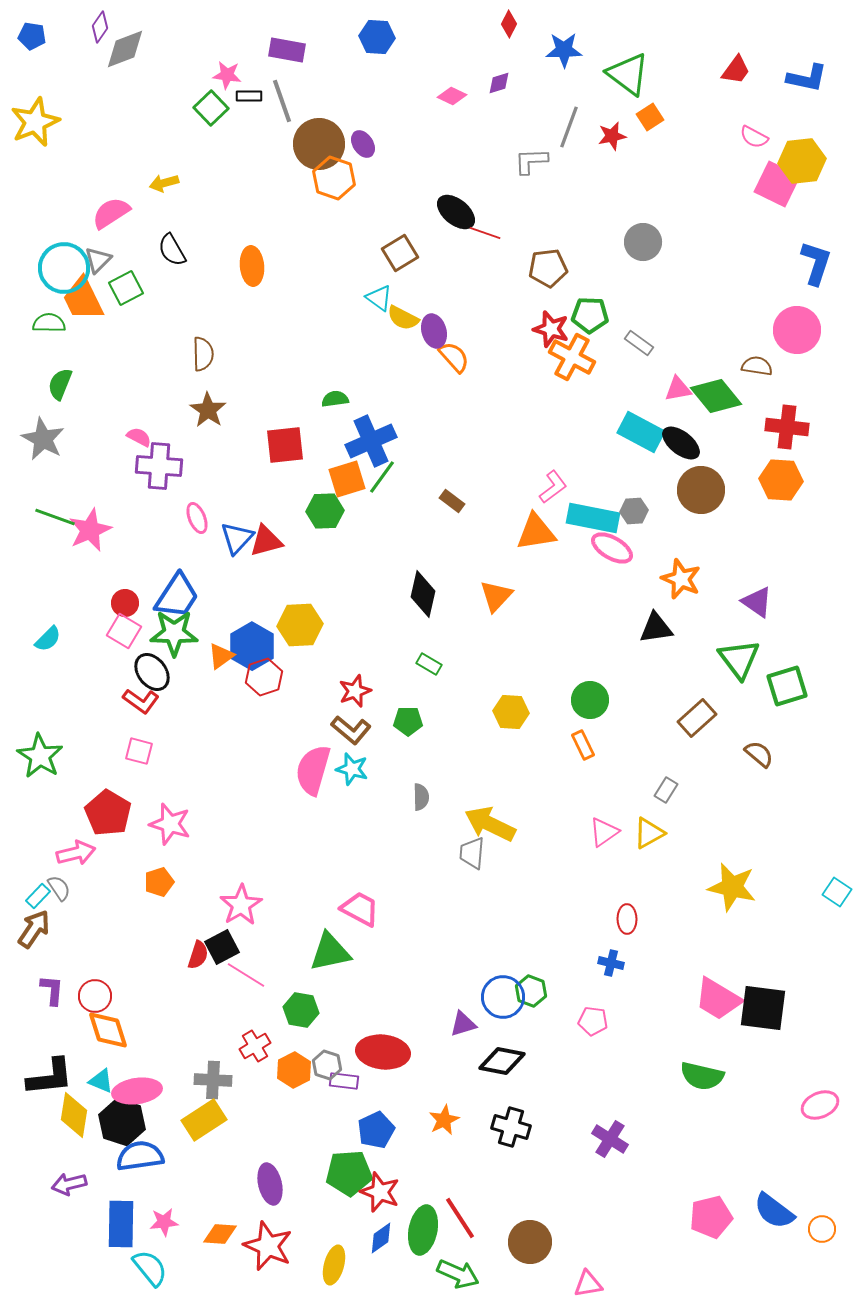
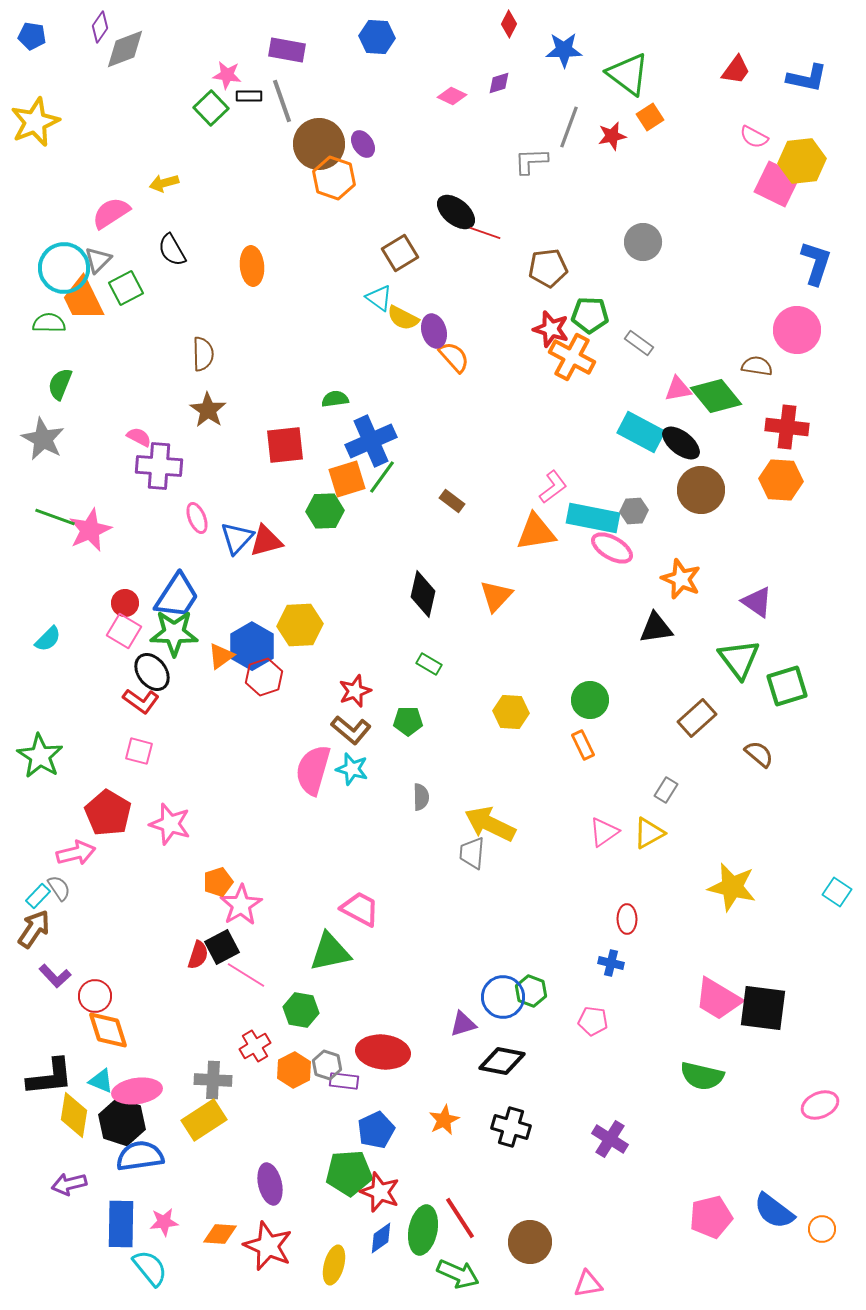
orange pentagon at (159, 882): moved 59 px right
purple L-shape at (52, 990): moved 3 px right, 14 px up; rotated 132 degrees clockwise
